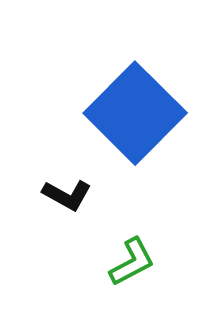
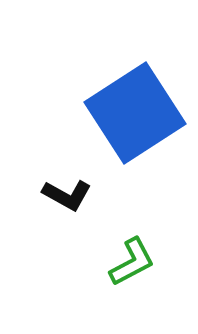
blue square: rotated 12 degrees clockwise
